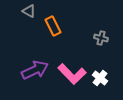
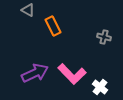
gray triangle: moved 1 px left, 1 px up
gray cross: moved 3 px right, 1 px up
purple arrow: moved 3 px down
white cross: moved 9 px down
